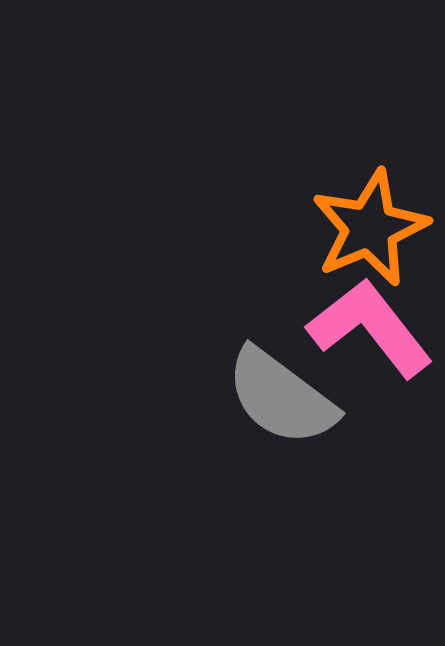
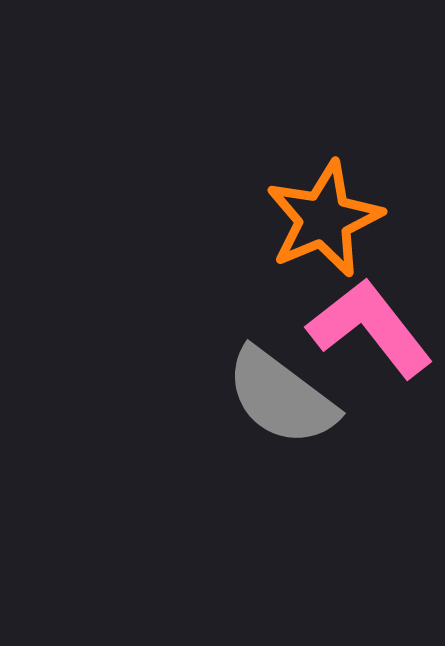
orange star: moved 46 px left, 9 px up
